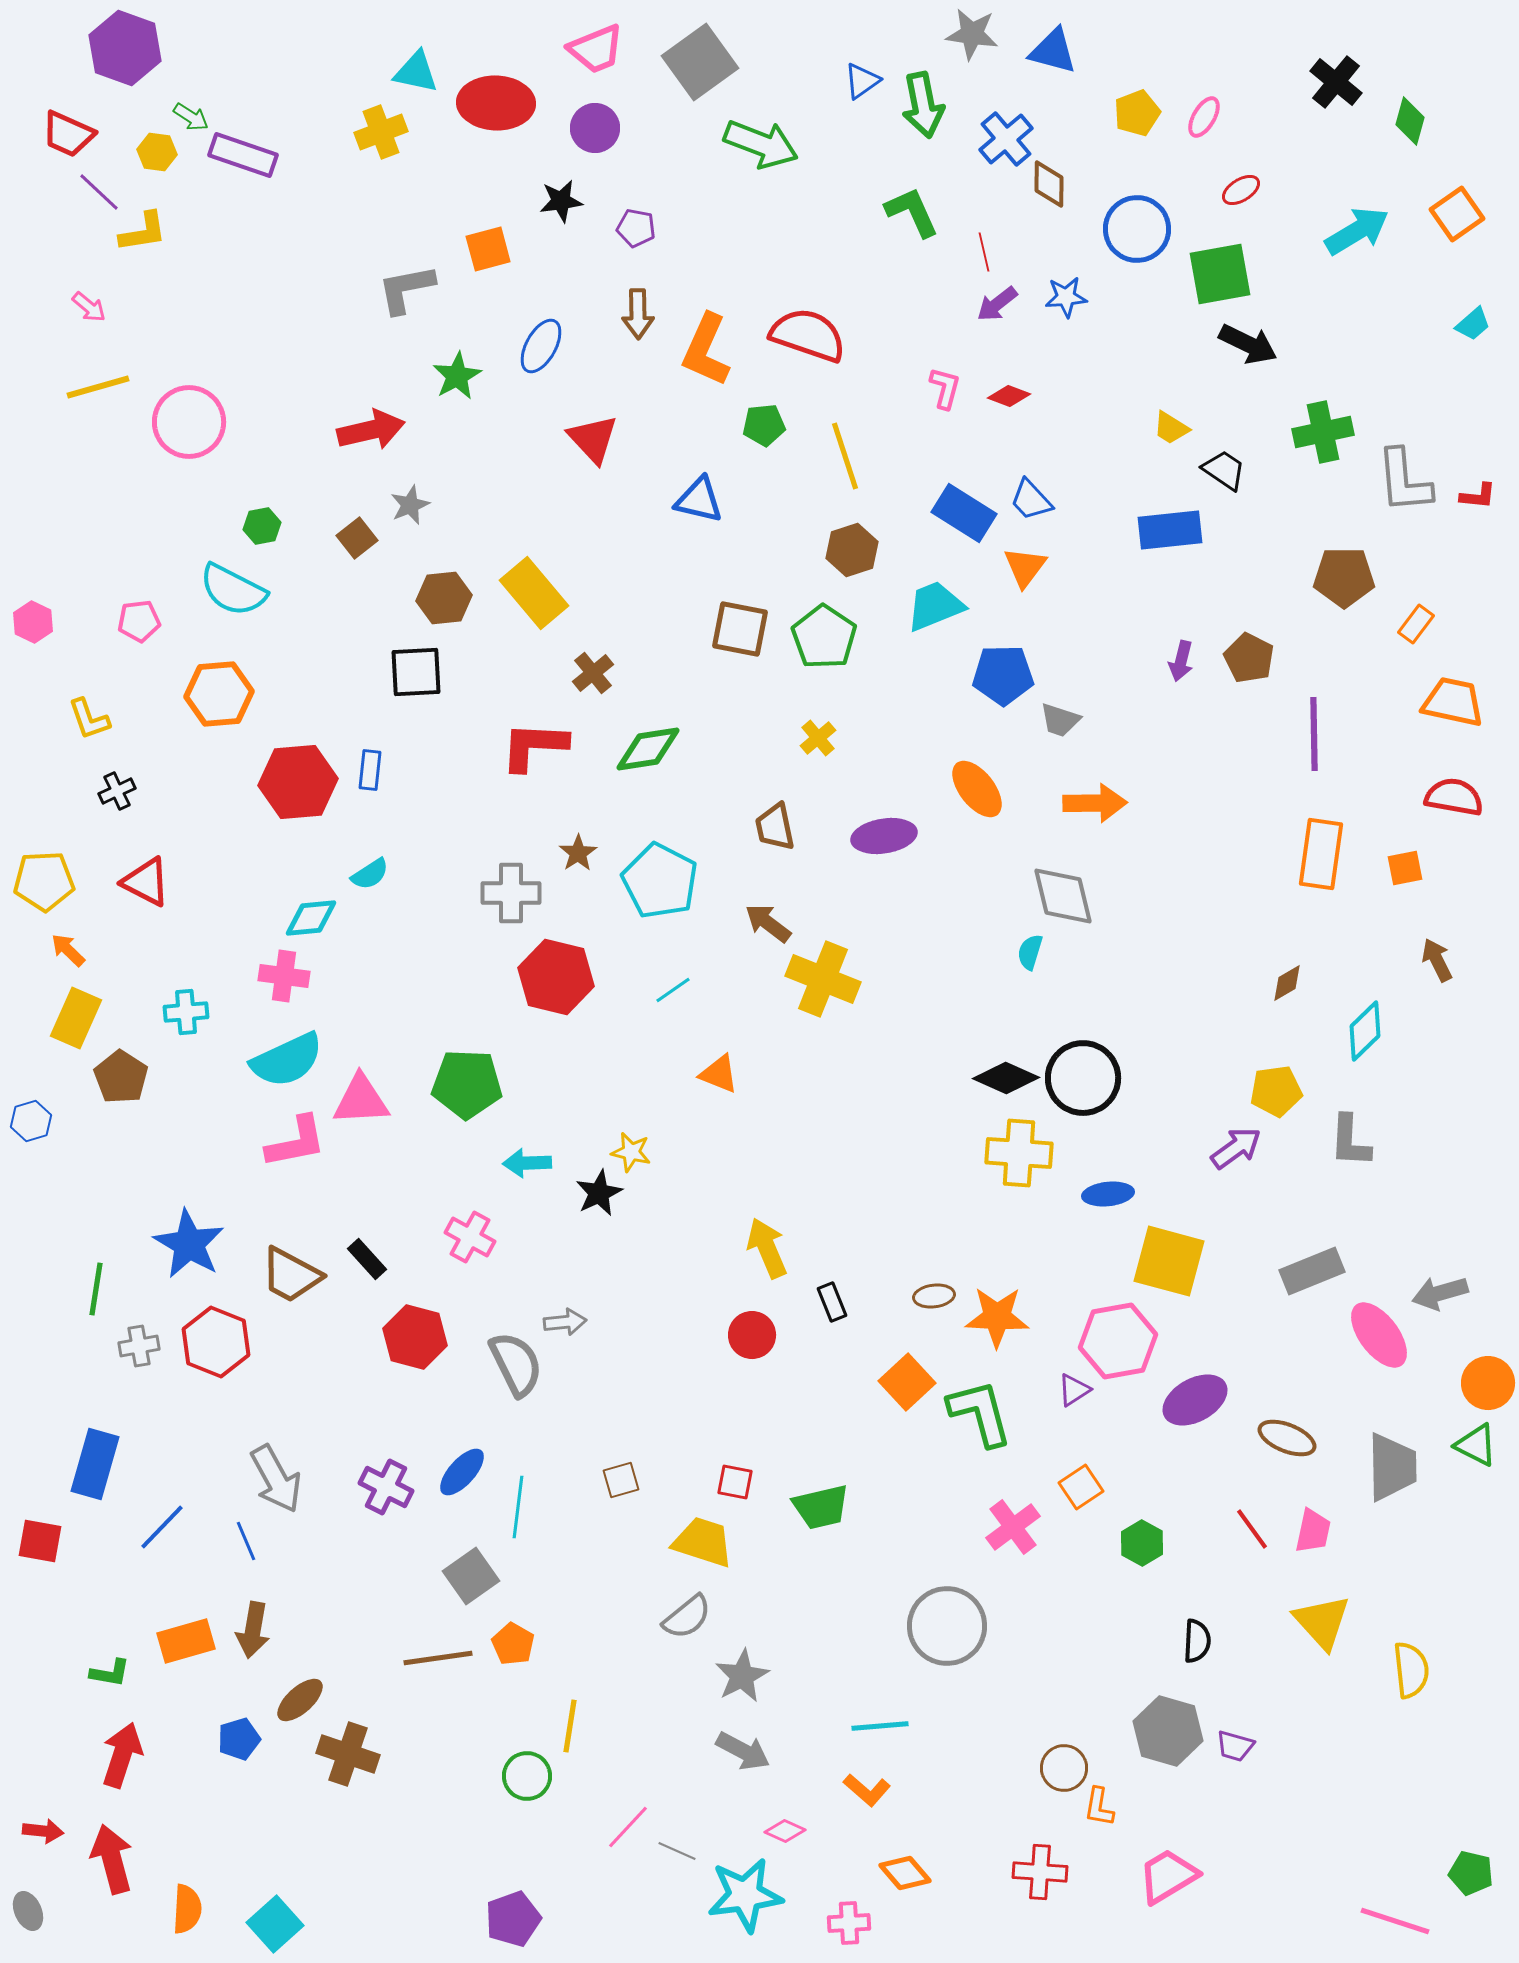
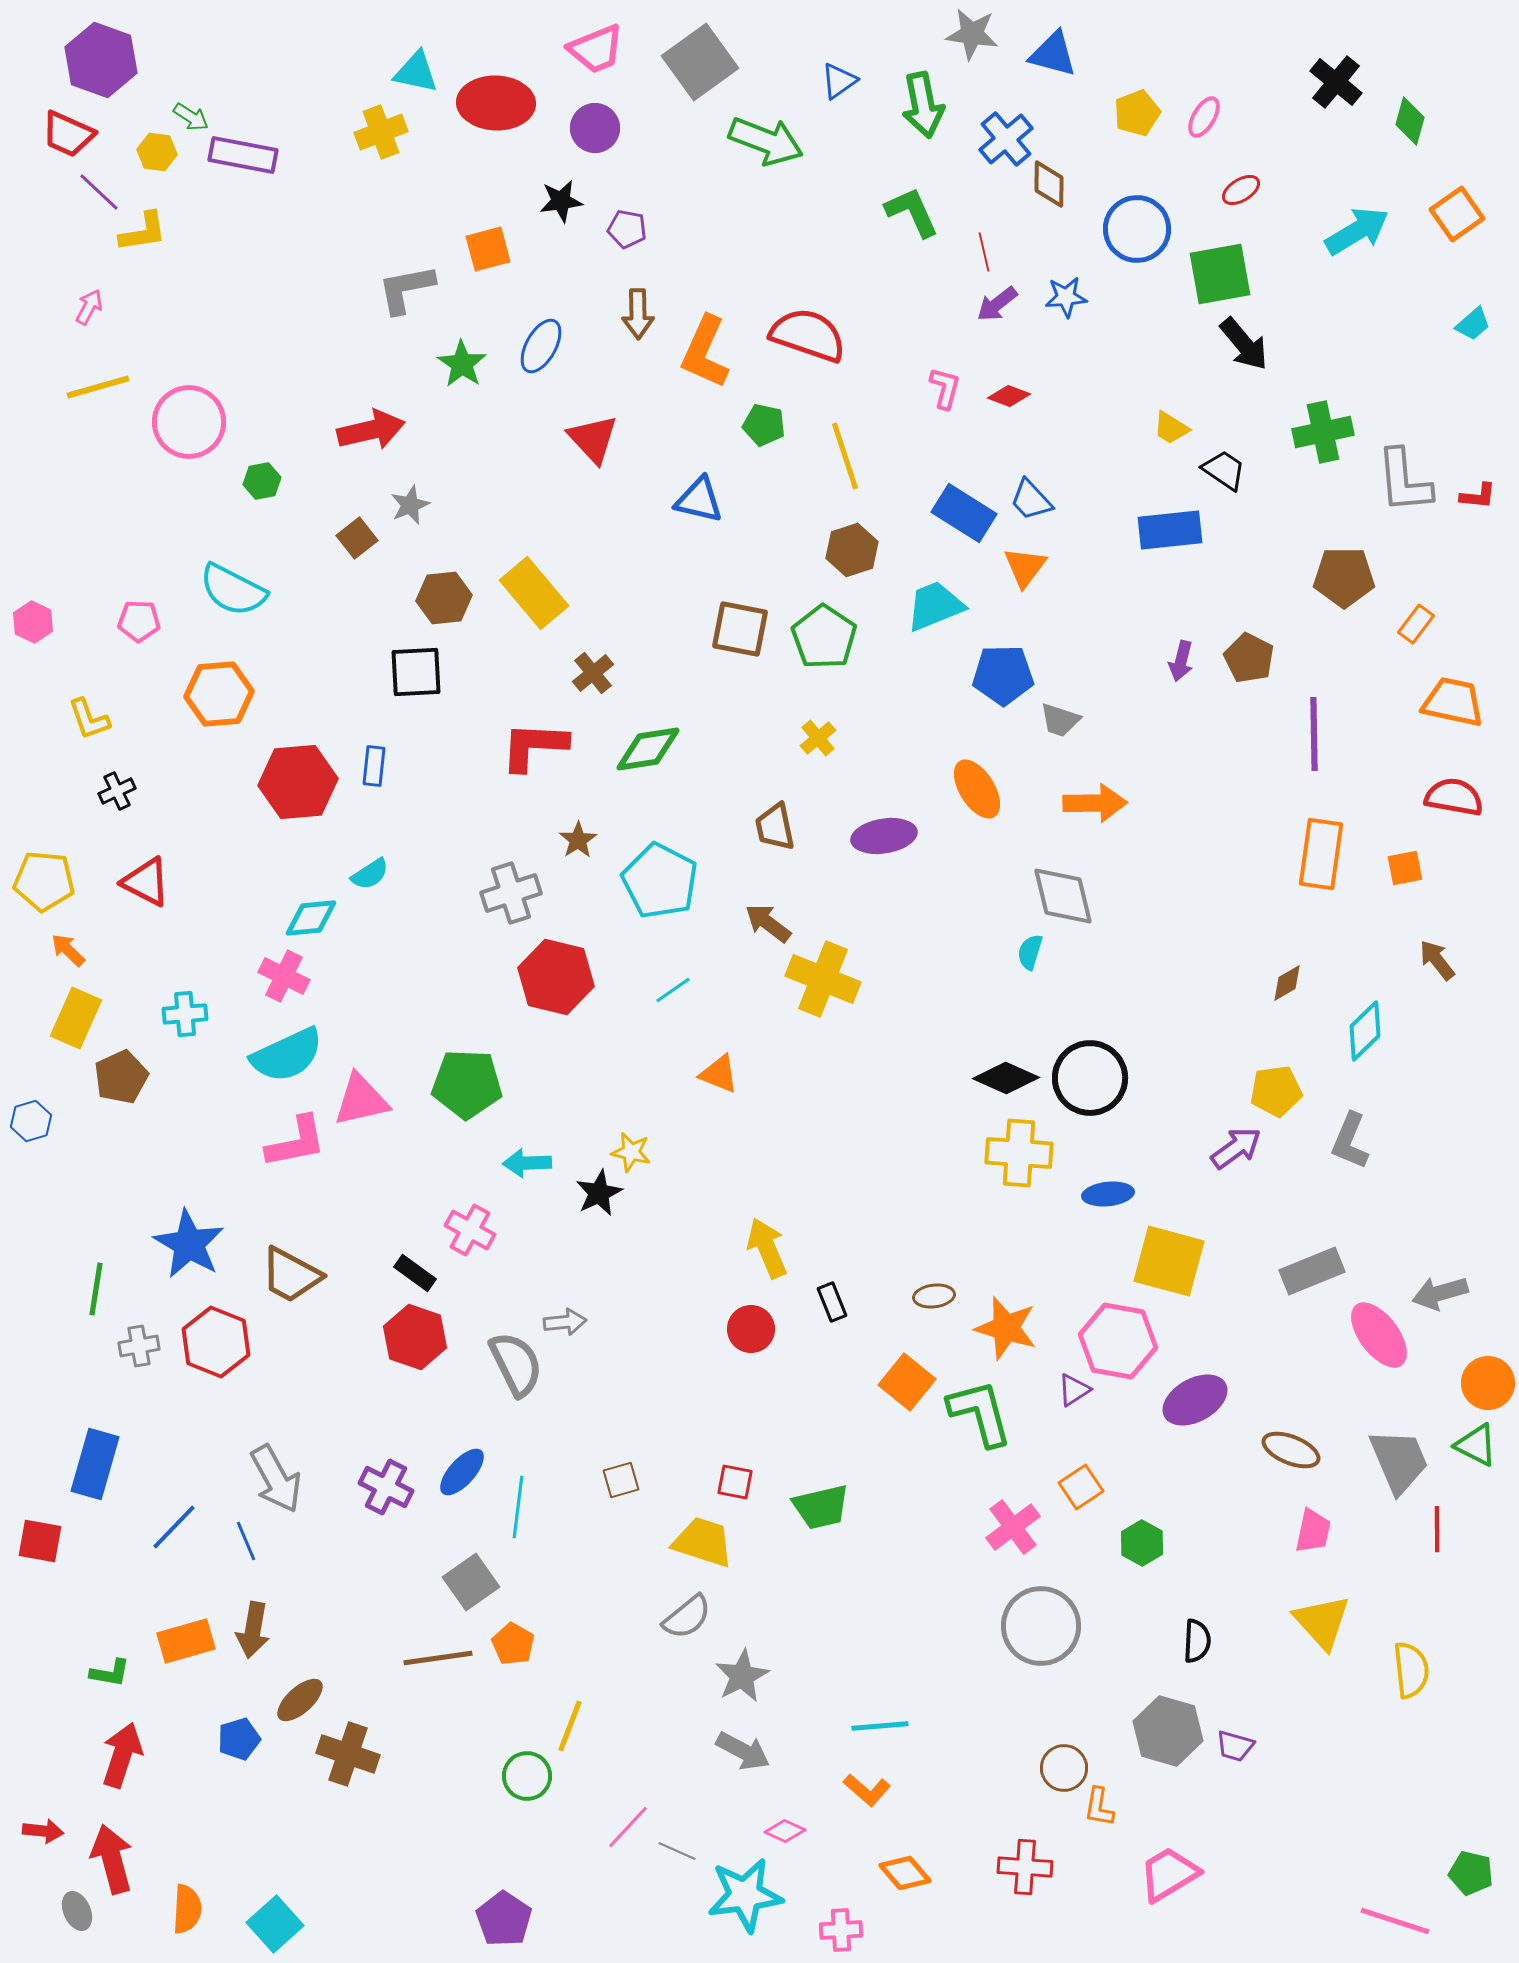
purple hexagon at (125, 48): moved 24 px left, 12 px down
blue triangle at (1053, 51): moved 3 px down
blue triangle at (862, 81): moved 23 px left
green arrow at (761, 144): moved 5 px right, 3 px up
purple rectangle at (243, 155): rotated 8 degrees counterclockwise
purple pentagon at (636, 228): moved 9 px left, 1 px down
pink arrow at (89, 307): rotated 102 degrees counterclockwise
black arrow at (1248, 344): moved 4 px left; rotated 24 degrees clockwise
orange L-shape at (706, 350): moved 1 px left, 2 px down
green star at (457, 376): moved 5 px right, 12 px up; rotated 9 degrees counterclockwise
green pentagon at (764, 425): rotated 18 degrees clockwise
green hexagon at (262, 526): moved 45 px up
pink pentagon at (139, 621): rotated 9 degrees clockwise
blue rectangle at (370, 770): moved 4 px right, 4 px up
orange ellipse at (977, 789): rotated 6 degrees clockwise
brown star at (578, 853): moved 13 px up
yellow pentagon at (44, 881): rotated 8 degrees clockwise
gray cross at (511, 893): rotated 18 degrees counterclockwise
brown arrow at (1437, 960): rotated 12 degrees counterclockwise
pink cross at (284, 976): rotated 18 degrees clockwise
cyan cross at (186, 1012): moved 1 px left, 2 px down
cyan semicircle at (287, 1060): moved 5 px up
brown pentagon at (121, 1077): rotated 14 degrees clockwise
black circle at (1083, 1078): moved 7 px right
pink triangle at (361, 1100): rotated 10 degrees counterclockwise
gray L-shape at (1350, 1141): rotated 20 degrees clockwise
pink cross at (470, 1237): moved 7 px up
black rectangle at (367, 1259): moved 48 px right, 14 px down; rotated 12 degrees counterclockwise
orange star at (997, 1317): moved 9 px right, 11 px down; rotated 14 degrees clockwise
red circle at (752, 1335): moved 1 px left, 6 px up
red hexagon at (415, 1337): rotated 4 degrees clockwise
pink hexagon at (1118, 1341): rotated 20 degrees clockwise
orange square at (907, 1382): rotated 8 degrees counterclockwise
brown ellipse at (1287, 1438): moved 4 px right, 12 px down
gray trapezoid at (1392, 1467): moved 7 px right, 6 px up; rotated 22 degrees counterclockwise
blue line at (162, 1527): moved 12 px right
red line at (1252, 1529): moved 185 px right; rotated 36 degrees clockwise
gray square at (471, 1576): moved 6 px down
gray circle at (947, 1626): moved 94 px right
yellow line at (570, 1726): rotated 12 degrees clockwise
red cross at (1040, 1872): moved 15 px left, 5 px up
pink trapezoid at (1168, 1876): moved 1 px right, 2 px up
gray ellipse at (28, 1911): moved 49 px right
purple pentagon at (513, 1919): moved 9 px left; rotated 18 degrees counterclockwise
pink cross at (849, 1923): moved 8 px left, 7 px down
